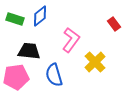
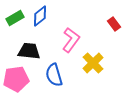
green rectangle: moved 1 px up; rotated 48 degrees counterclockwise
yellow cross: moved 2 px left, 1 px down
pink pentagon: moved 2 px down
